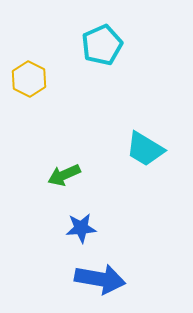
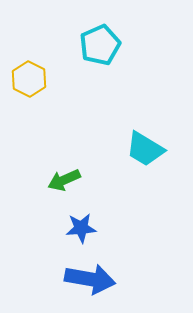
cyan pentagon: moved 2 px left
green arrow: moved 5 px down
blue arrow: moved 10 px left
